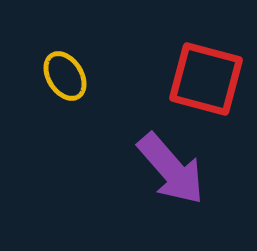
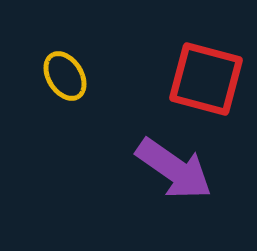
purple arrow: moved 3 px right; rotated 14 degrees counterclockwise
